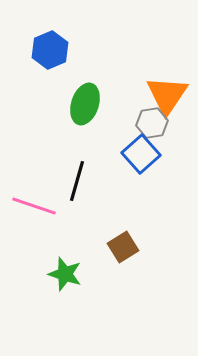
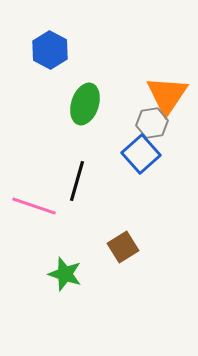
blue hexagon: rotated 9 degrees counterclockwise
